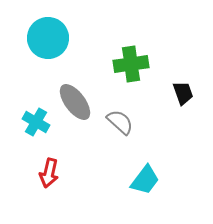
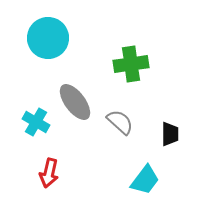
black trapezoid: moved 13 px left, 41 px down; rotated 20 degrees clockwise
